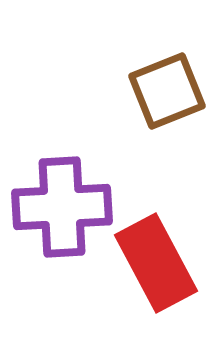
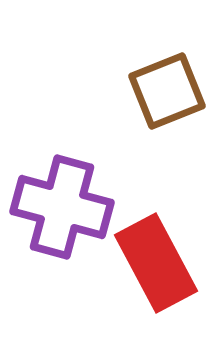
purple cross: rotated 18 degrees clockwise
